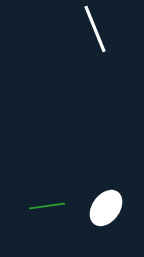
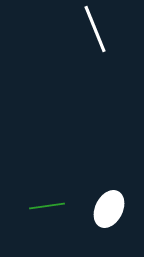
white ellipse: moved 3 px right, 1 px down; rotated 9 degrees counterclockwise
